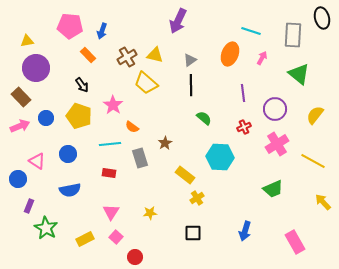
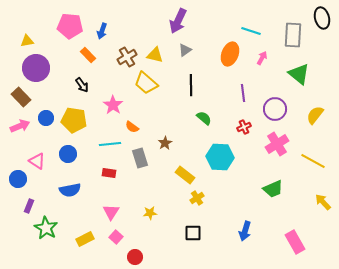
gray triangle at (190, 60): moved 5 px left, 10 px up
yellow pentagon at (79, 116): moved 5 px left, 4 px down; rotated 10 degrees counterclockwise
